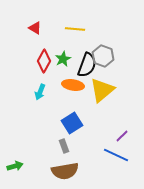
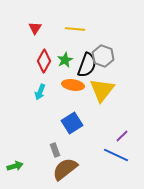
red triangle: rotated 32 degrees clockwise
green star: moved 2 px right, 1 px down
yellow triangle: rotated 12 degrees counterclockwise
gray rectangle: moved 9 px left, 4 px down
brown semicircle: moved 2 px up; rotated 152 degrees clockwise
